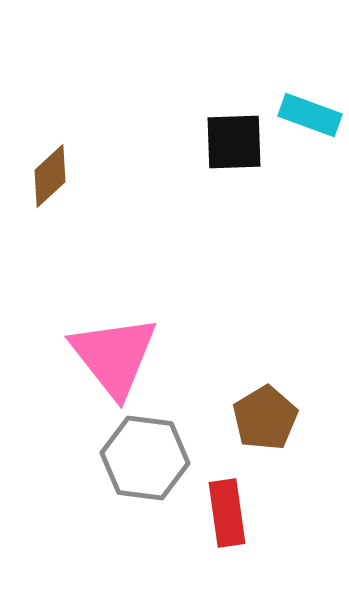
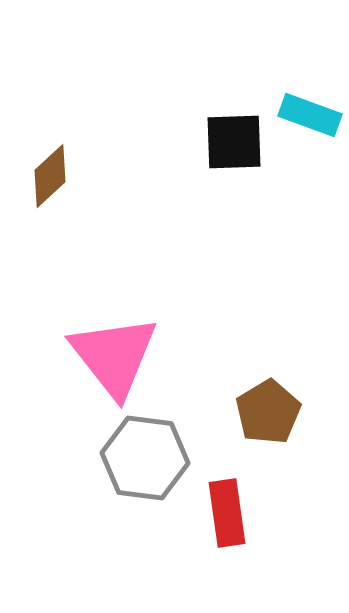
brown pentagon: moved 3 px right, 6 px up
